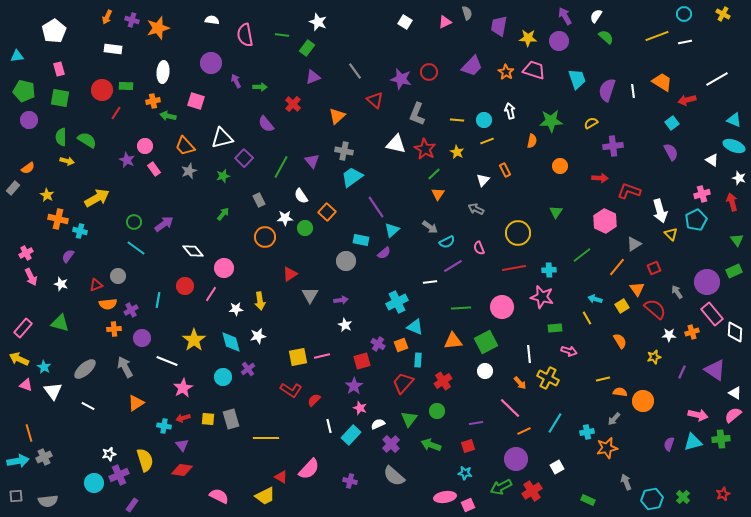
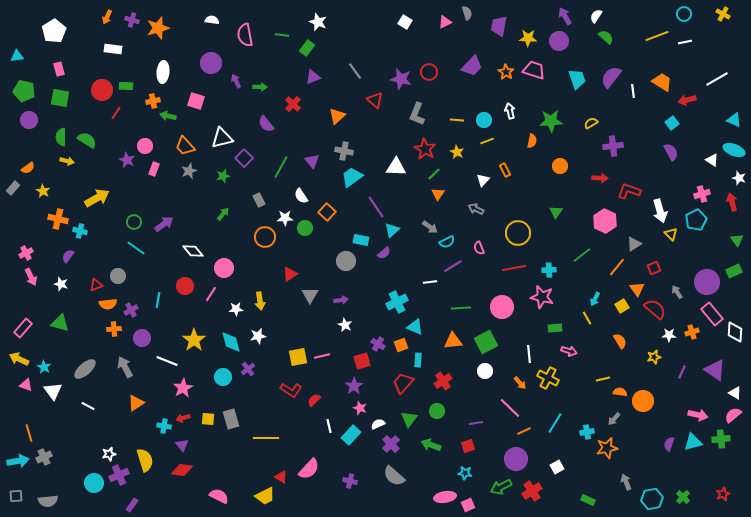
purple semicircle at (607, 90): moved 4 px right, 13 px up; rotated 20 degrees clockwise
white triangle at (396, 144): moved 23 px down; rotated 10 degrees counterclockwise
cyan ellipse at (734, 146): moved 4 px down
pink rectangle at (154, 169): rotated 56 degrees clockwise
yellow star at (47, 195): moved 4 px left, 4 px up
cyan arrow at (595, 299): rotated 80 degrees counterclockwise
